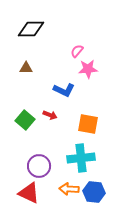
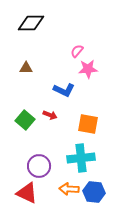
black diamond: moved 6 px up
red triangle: moved 2 px left
